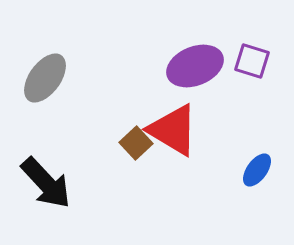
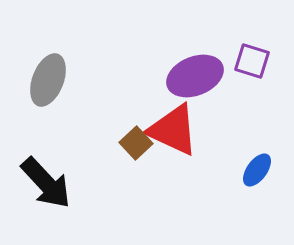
purple ellipse: moved 10 px down
gray ellipse: moved 3 px right, 2 px down; rotated 15 degrees counterclockwise
red triangle: rotated 6 degrees counterclockwise
